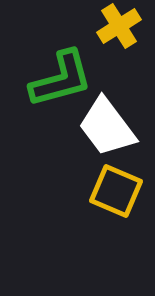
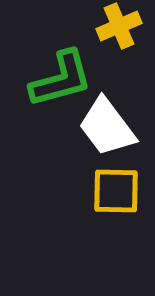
yellow cross: rotated 9 degrees clockwise
yellow square: rotated 22 degrees counterclockwise
